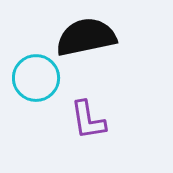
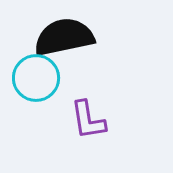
black semicircle: moved 22 px left
